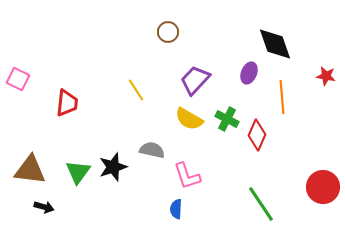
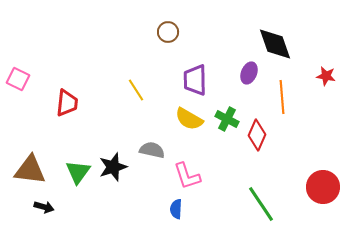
purple trapezoid: rotated 44 degrees counterclockwise
